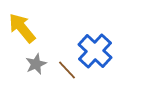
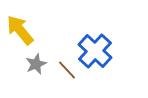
yellow arrow: moved 2 px left, 2 px down
